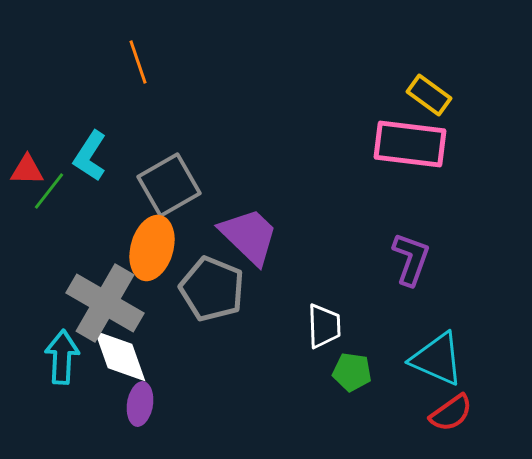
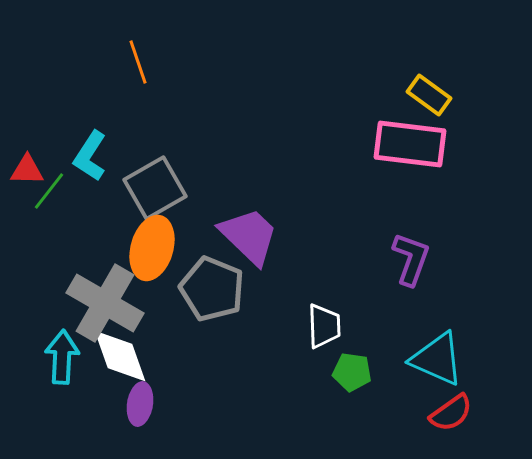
gray square: moved 14 px left, 3 px down
